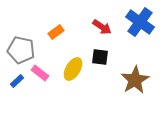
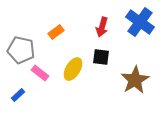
red arrow: rotated 72 degrees clockwise
black square: moved 1 px right
blue rectangle: moved 1 px right, 14 px down
